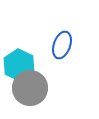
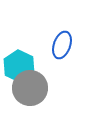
cyan hexagon: moved 1 px down
